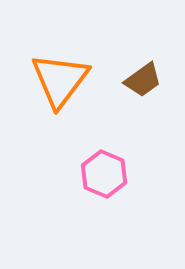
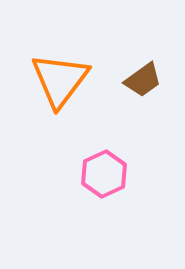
pink hexagon: rotated 12 degrees clockwise
